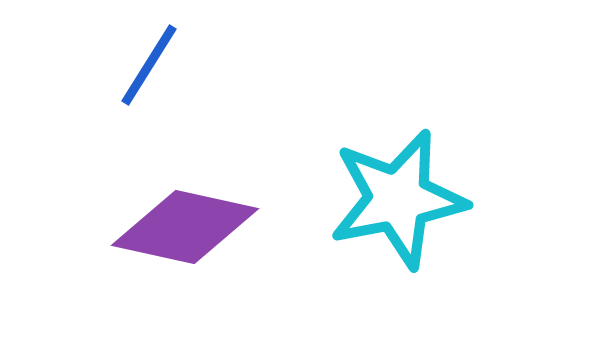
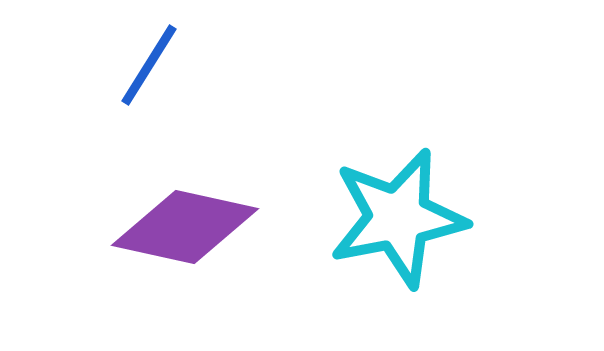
cyan star: moved 19 px down
